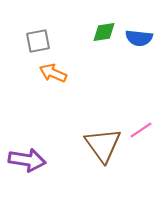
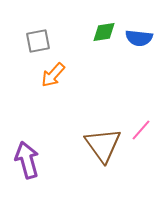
orange arrow: moved 2 px down; rotated 72 degrees counterclockwise
pink line: rotated 15 degrees counterclockwise
purple arrow: rotated 114 degrees counterclockwise
